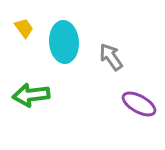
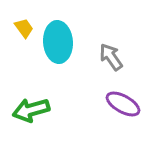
cyan ellipse: moved 6 px left
green arrow: moved 15 px down; rotated 9 degrees counterclockwise
purple ellipse: moved 16 px left
